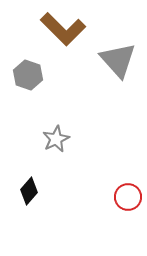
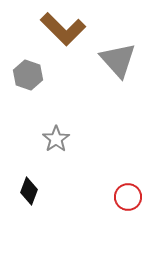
gray star: rotated 8 degrees counterclockwise
black diamond: rotated 20 degrees counterclockwise
